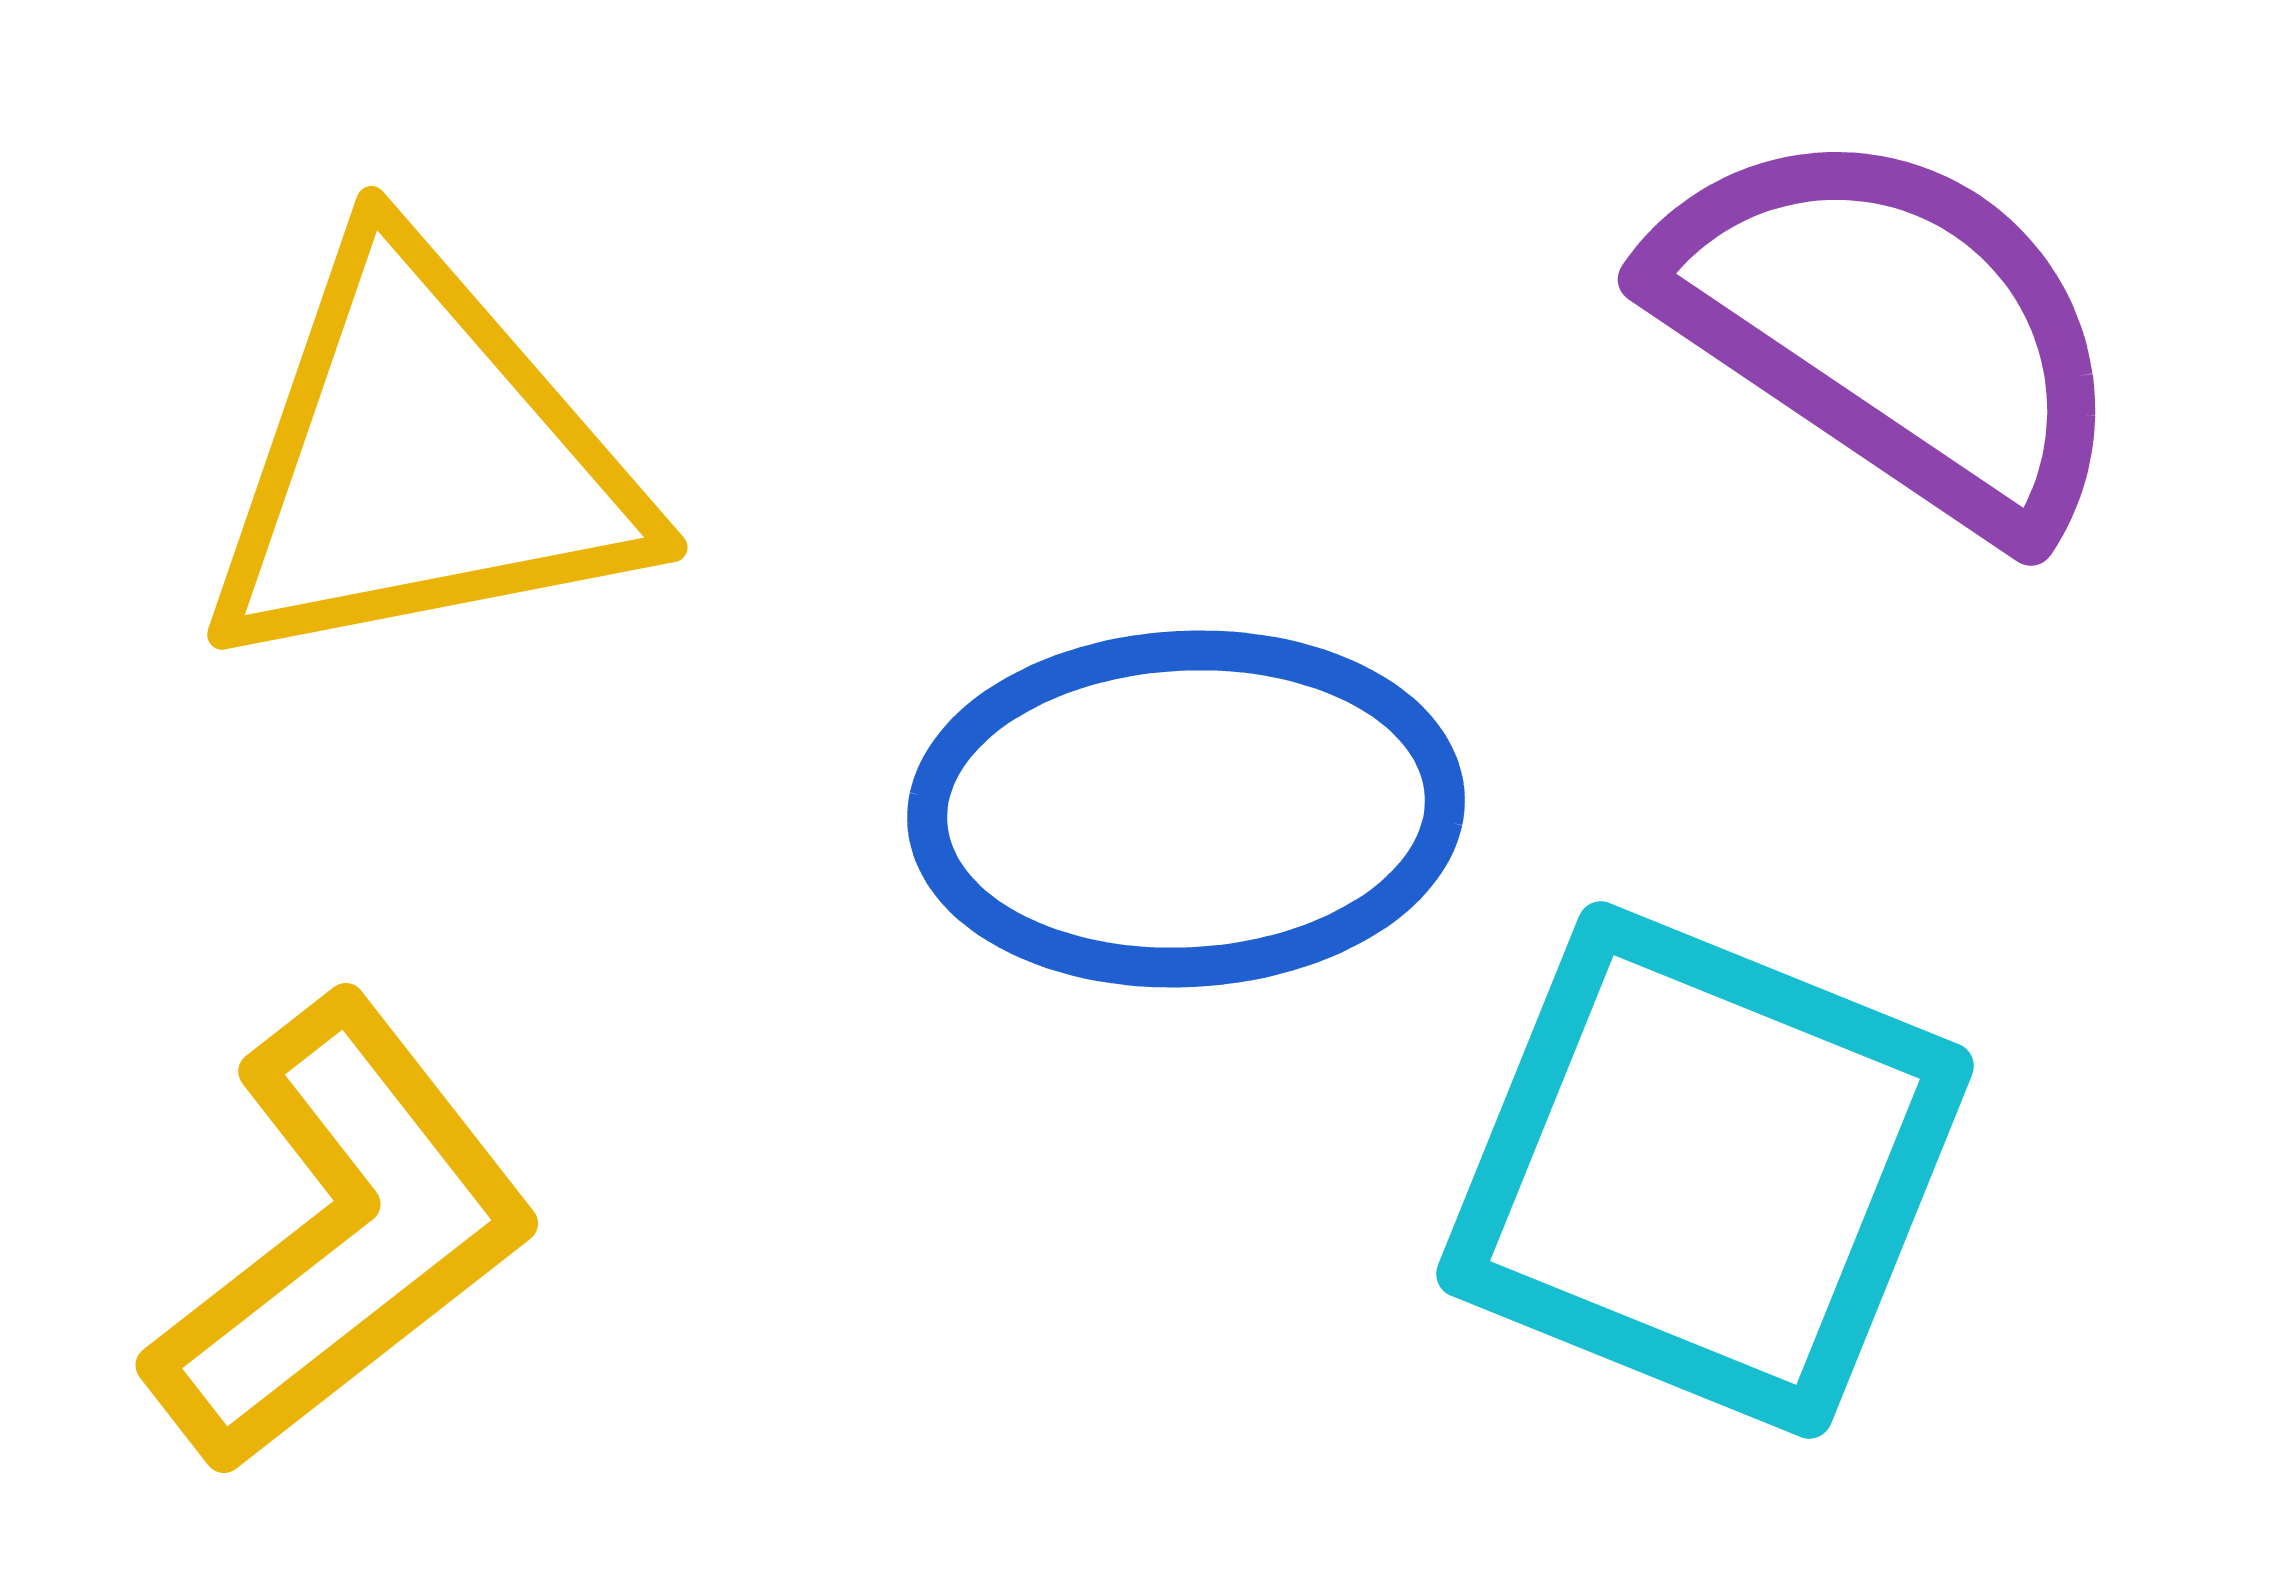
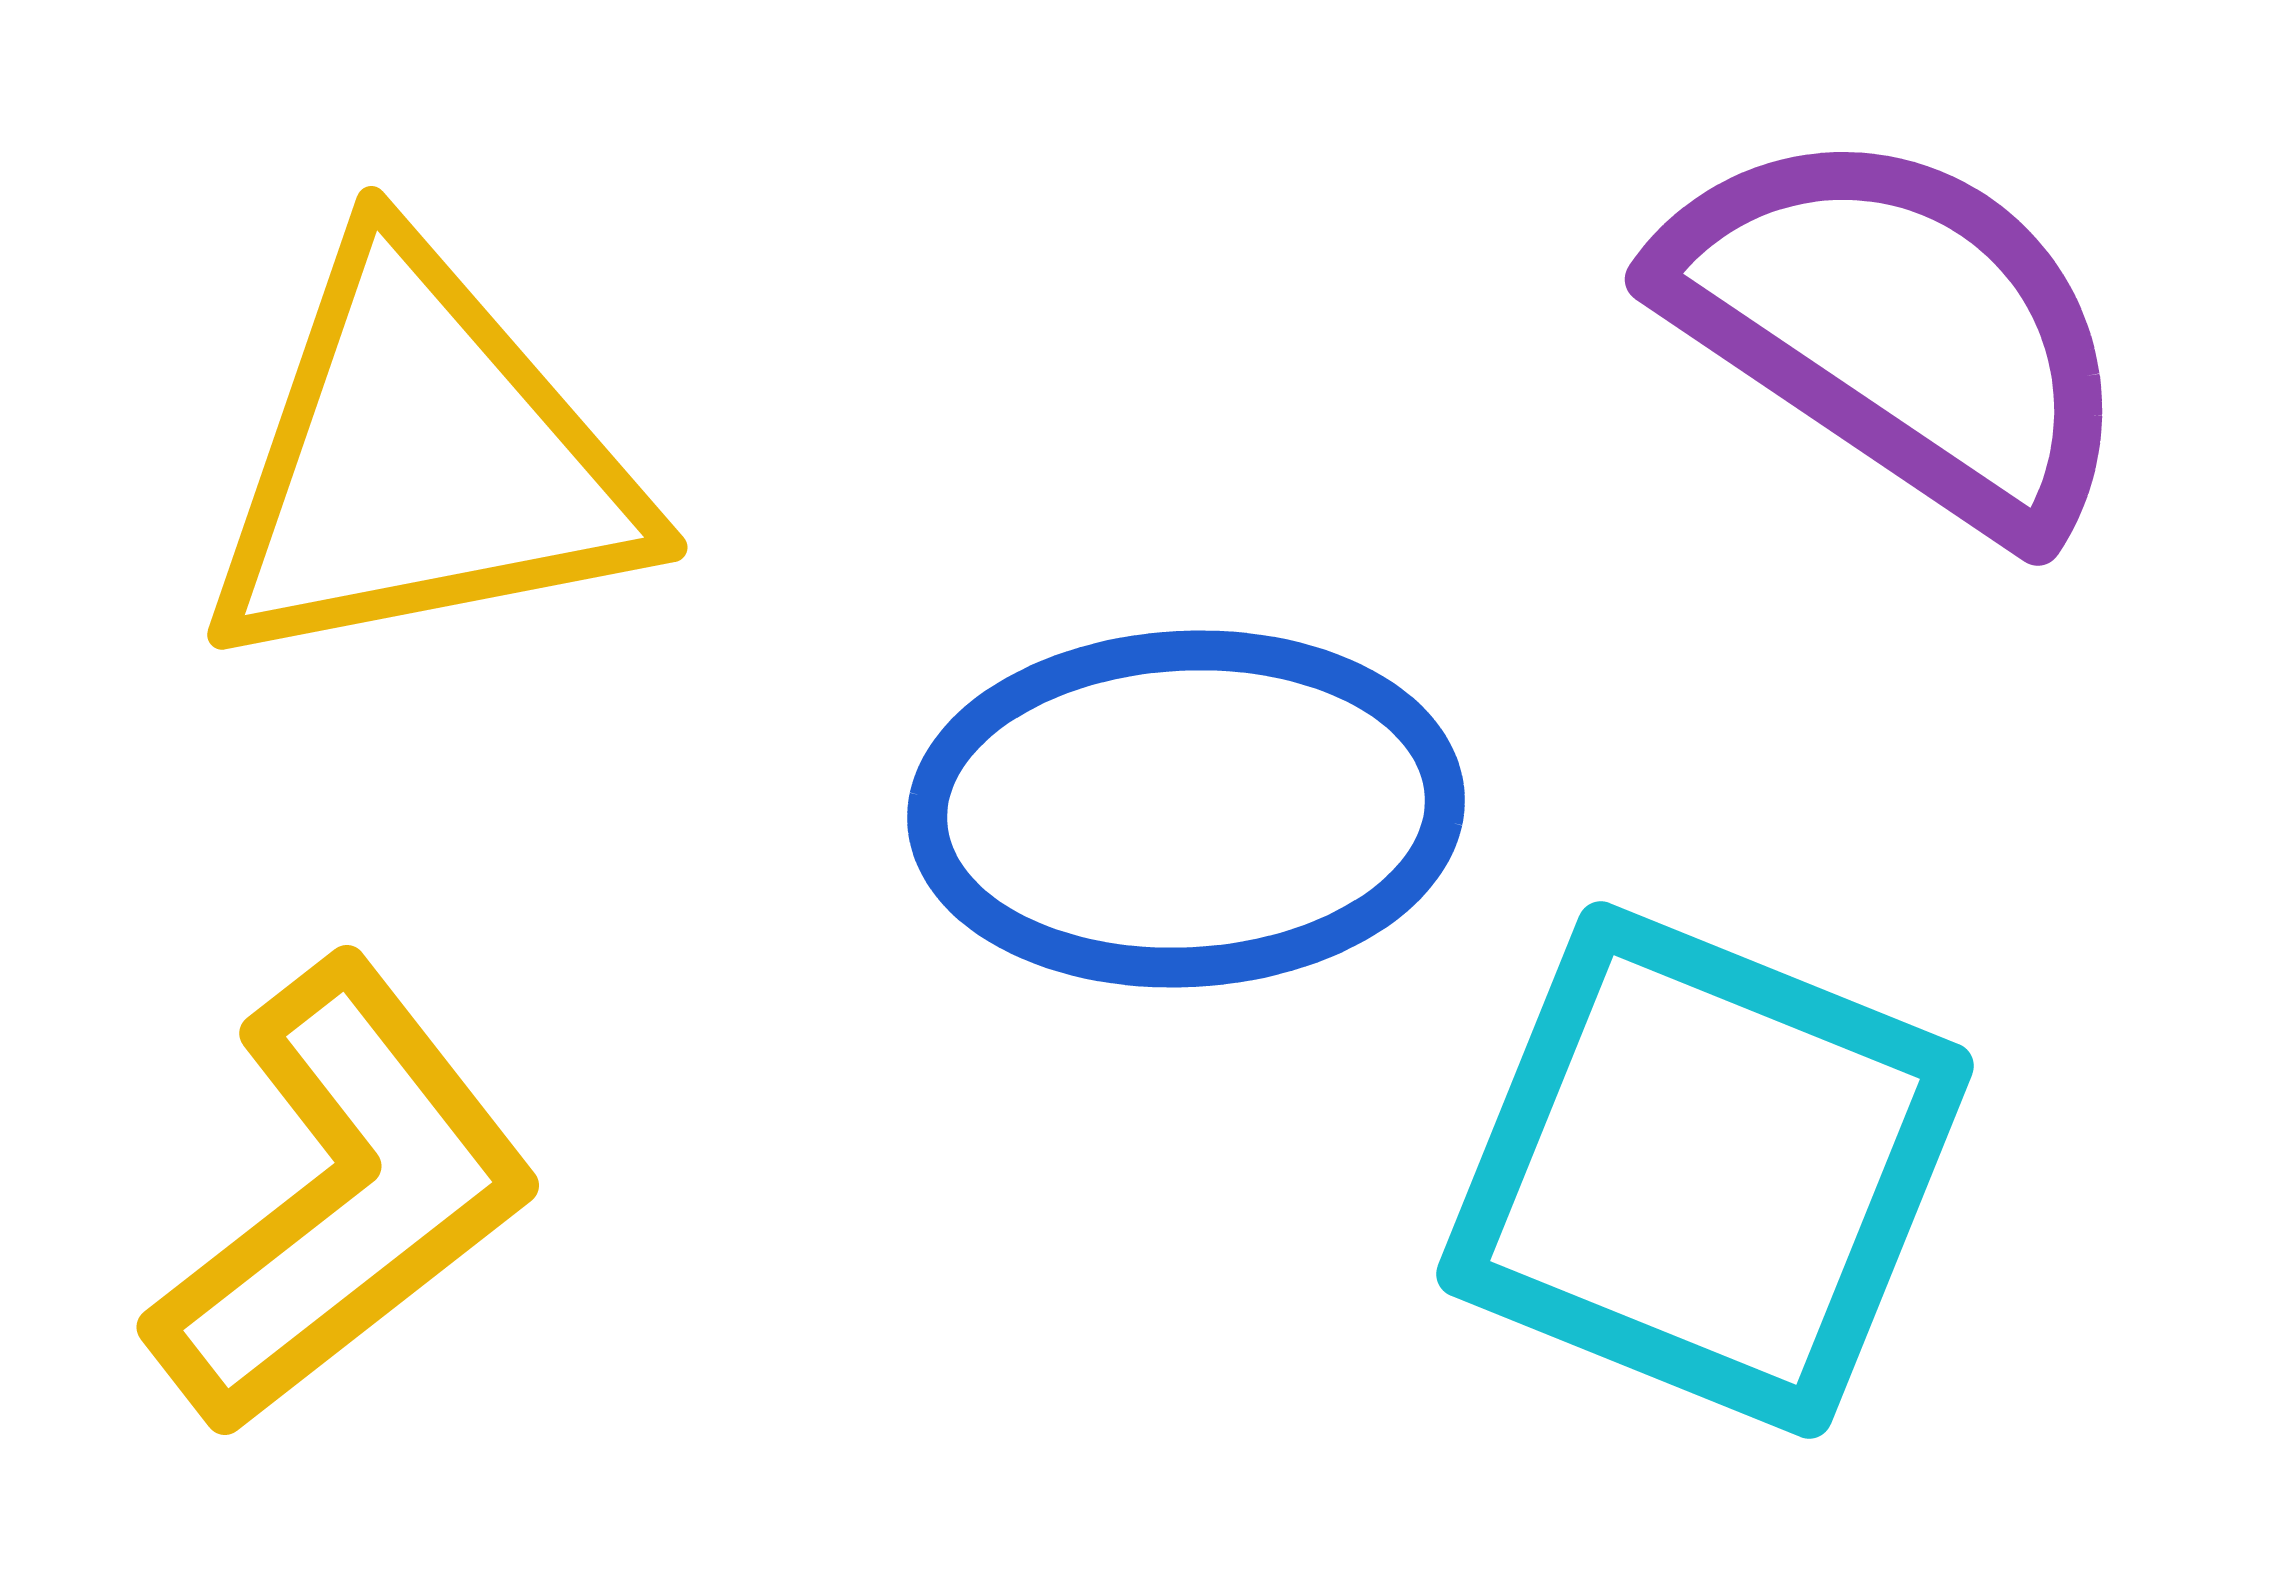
purple semicircle: moved 7 px right
yellow L-shape: moved 1 px right, 38 px up
